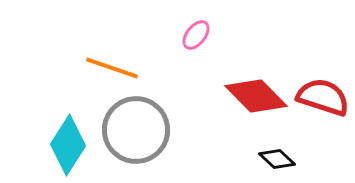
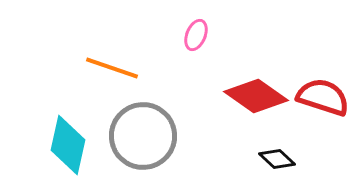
pink ellipse: rotated 16 degrees counterclockwise
red diamond: rotated 10 degrees counterclockwise
gray circle: moved 7 px right, 6 px down
cyan diamond: rotated 20 degrees counterclockwise
